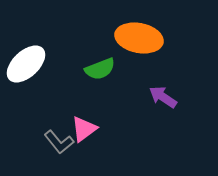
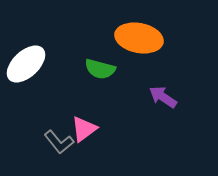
green semicircle: rotated 36 degrees clockwise
